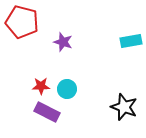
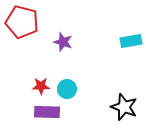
purple rectangle: rotated 25 degrees counterclockwise
